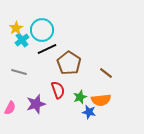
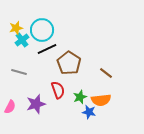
yellow star: rotated 16 degrees clockwise
pink semicircle: moved 1 px up
